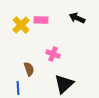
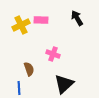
black arrow: rotated 35 degrees clockwise
yellow cross: rotated 18 degrees clockwise
blue line: moved 1 px right
